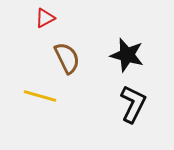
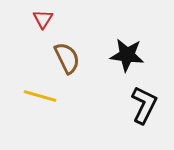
red triangle: moved 2 px left, 1 px down; rotated 30 degrees counterclockwise
black star: rotated 8 degrees counterclockwise
black L-shape: moved 11 px right, 1 px down
